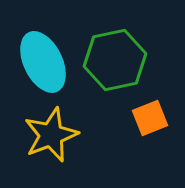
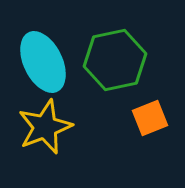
yellow star: moved 6 px left, 8 px up
